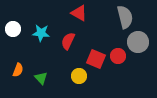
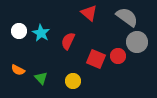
red triangle: moved 10 px right; rotated 12 degrees clockwise
gray semicircle: moved 2 px right; rotated 40 degrees counterclockwise
white circle: moved 6 px right, 2 px down
cyan star: rotated 24 degrees clockwise
gray circle: moved 1 px left
orange semicircle: rotated 96 degrees clockwise
yellow circle: moved 6 px left, 5 px down
